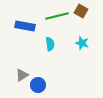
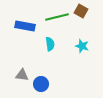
green line: moved 1 px down
cyan star: moved 3 px down
gray triangle: rotated 40 degrees clockwise
blue circle: moved 3 px right, 1 px up
